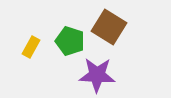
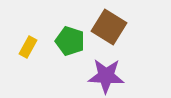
yellow rectangle: moved 3 px left
purple star: moved 9 px right, 1 px down
